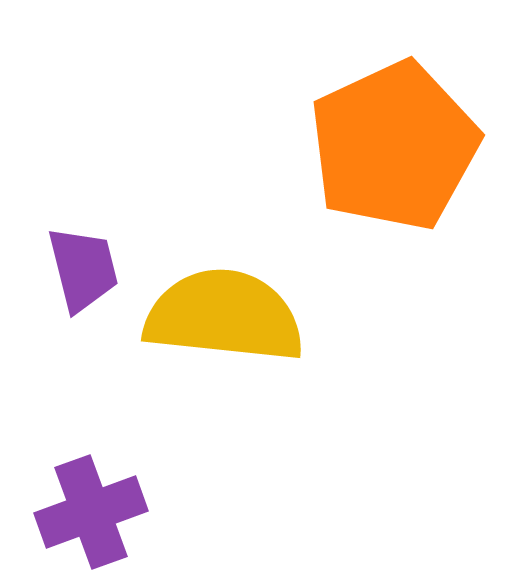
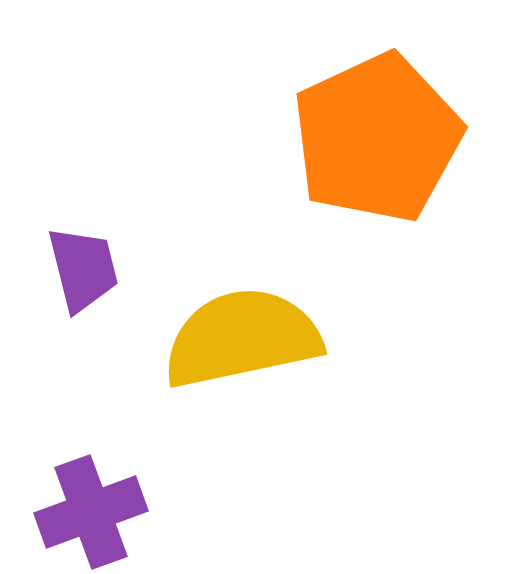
orange pentagon: moved 17 px left, 8 px up
yellow semicircle: moved 18 px right, 22 px down; rotated 18 degrees counterclockwise
